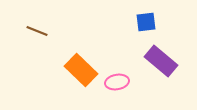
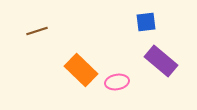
brown line: rotated 40 degrees counterclockwise
